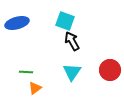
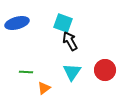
cyan square: moved 2 px left, 2 px down
black arrow: moved 2 px left
red circle: moved 5 px left
orange triangle: moved 9 px right
